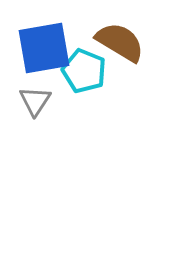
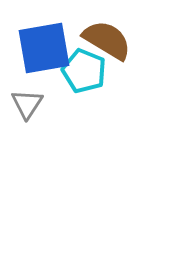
brown semicircle: moved 13 px left, 2 px up
gray triangle: moved 8 px left, 3 px down
